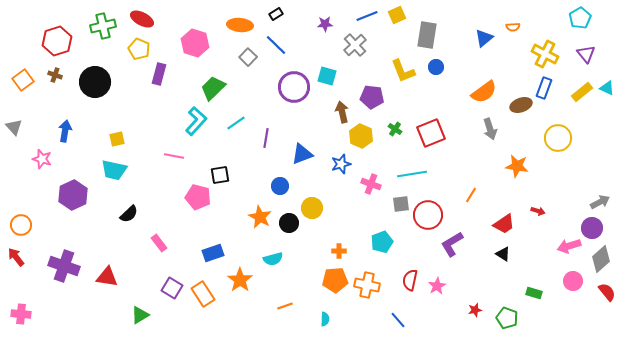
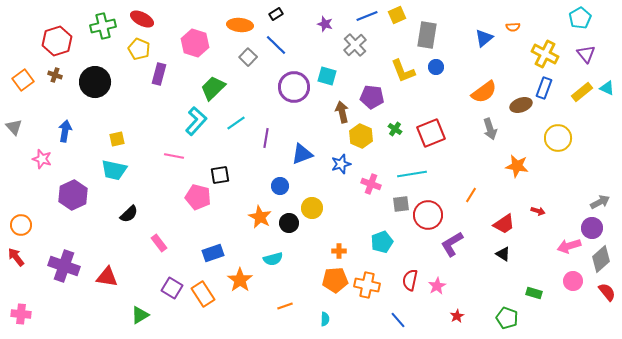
purple star at (325, 24): rotated 21 degrees clockwise
red star at (475, 310): moved 18 px left, 6 px down; rotated 16 degrees counterclockwise
